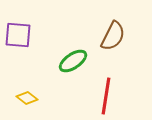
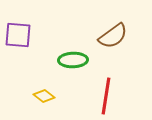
brown semicircle: rotated 28 degrees clockwise
green ellipse: moved 1 px up; rotated 32 degrees clockwise
yellow diamond: moved 17 px right, 2 px up
